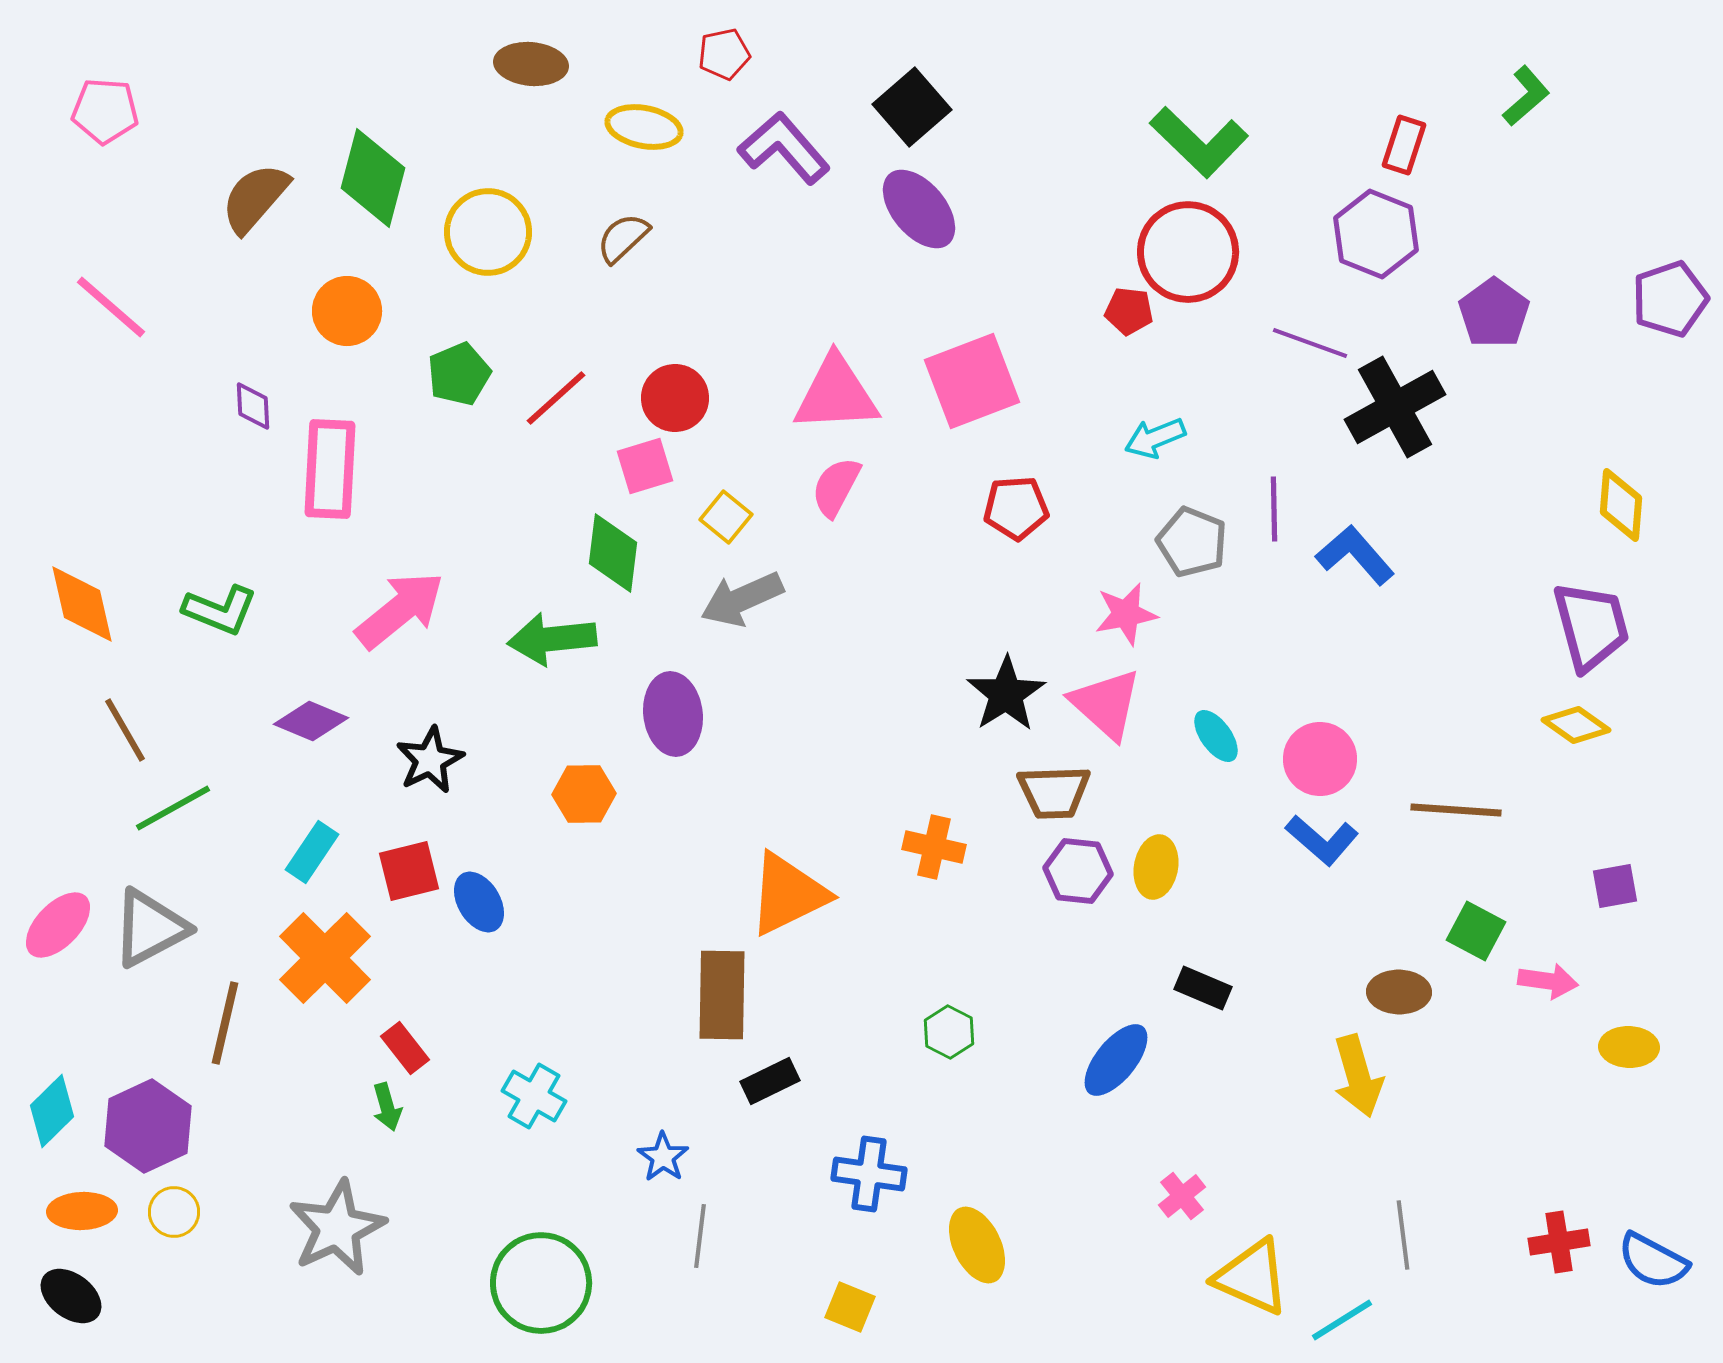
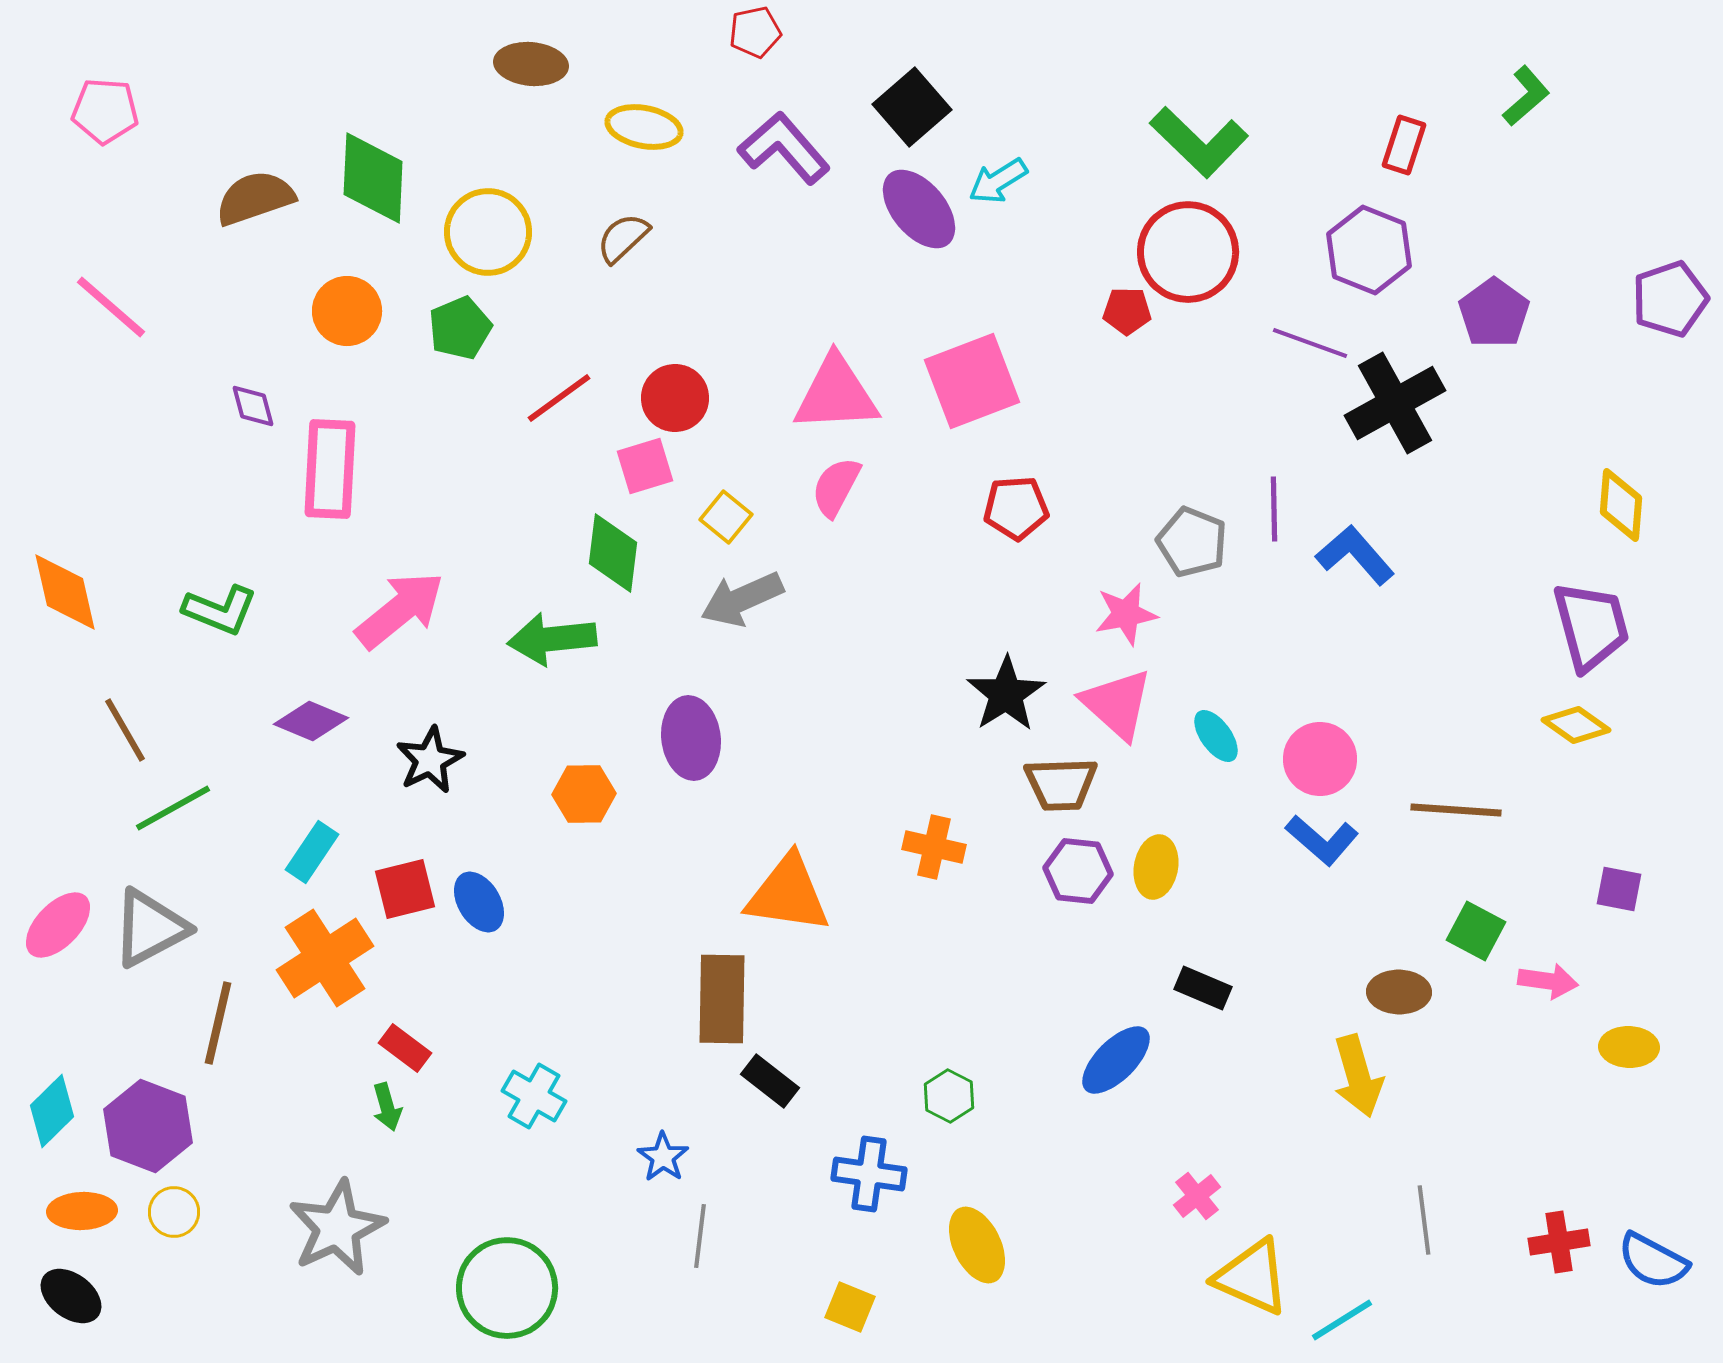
red pentagon at (724, 54): moved 31 px right, 22 px up
green diamond at (373, 178): rotated 12 degrees counterclockwise
brown semicircle at (255, 198): rotated 30 degrees clockwise
purple hexagon at (1376, 234): moved 7 px left, 16 px down
red pentagon at (1129, 311): moved 2 px left; rotated 6 degrees counterclockwise
green pentagon at (459, 374): moved 1 px right, 46 px up
red line at (556, 398): moved 3 px right; rotated 6 degrees clockwise
purple diamond at (253, 406): rotated 12 degrees counterclockwise
black cross at (1395, 407): moved 4 px up
cyan arrow at (1155, 438): moved 157 px left, 257 px up; rotated 10 degrees counterclockwise
orange diamond at (82, 604): moved 17 px left, 12 px up
pink triangle at (1106, 704): moved 11 px right
purple ellipse at (673, 714): moved 18 px right, 24 px down
brown trapezoid at (1054, 792): moved 7 px right, 8 px up
red square at (409, 871): moved 4 px left, 18 px down
purple square at (1615, 886): moved 4 px right, 3 px down; rotated 21 degrees clockwise
orange triangle at (788, 894): rotated 34 degrees clockwise
orange cross at (325, 958): rotated 12 degrees clockwise
brown rectangle at (722, 995): moved 4 px down
brown line at (225, 1023): moved 7 px left
green hexagon at (949, 1032): moved 64 px down
red rectangle at (405, 1048): rotated 15 degrees counterclockwise
blue ellipse at (1116, 1060): rotated 6 degrees clockwise
black rectangle at (770, 1081): rotated 64 degrees clockwise
purple hexagon at (148, 1126): rotated 14 degrees counterclockwise
pink cross at (1182, 1196): moved 15 px right
gray line at (1403, 1235): moved 21 px right, 15 px up
green circle at (541, 1283): moved 34 px left, 5 px down
